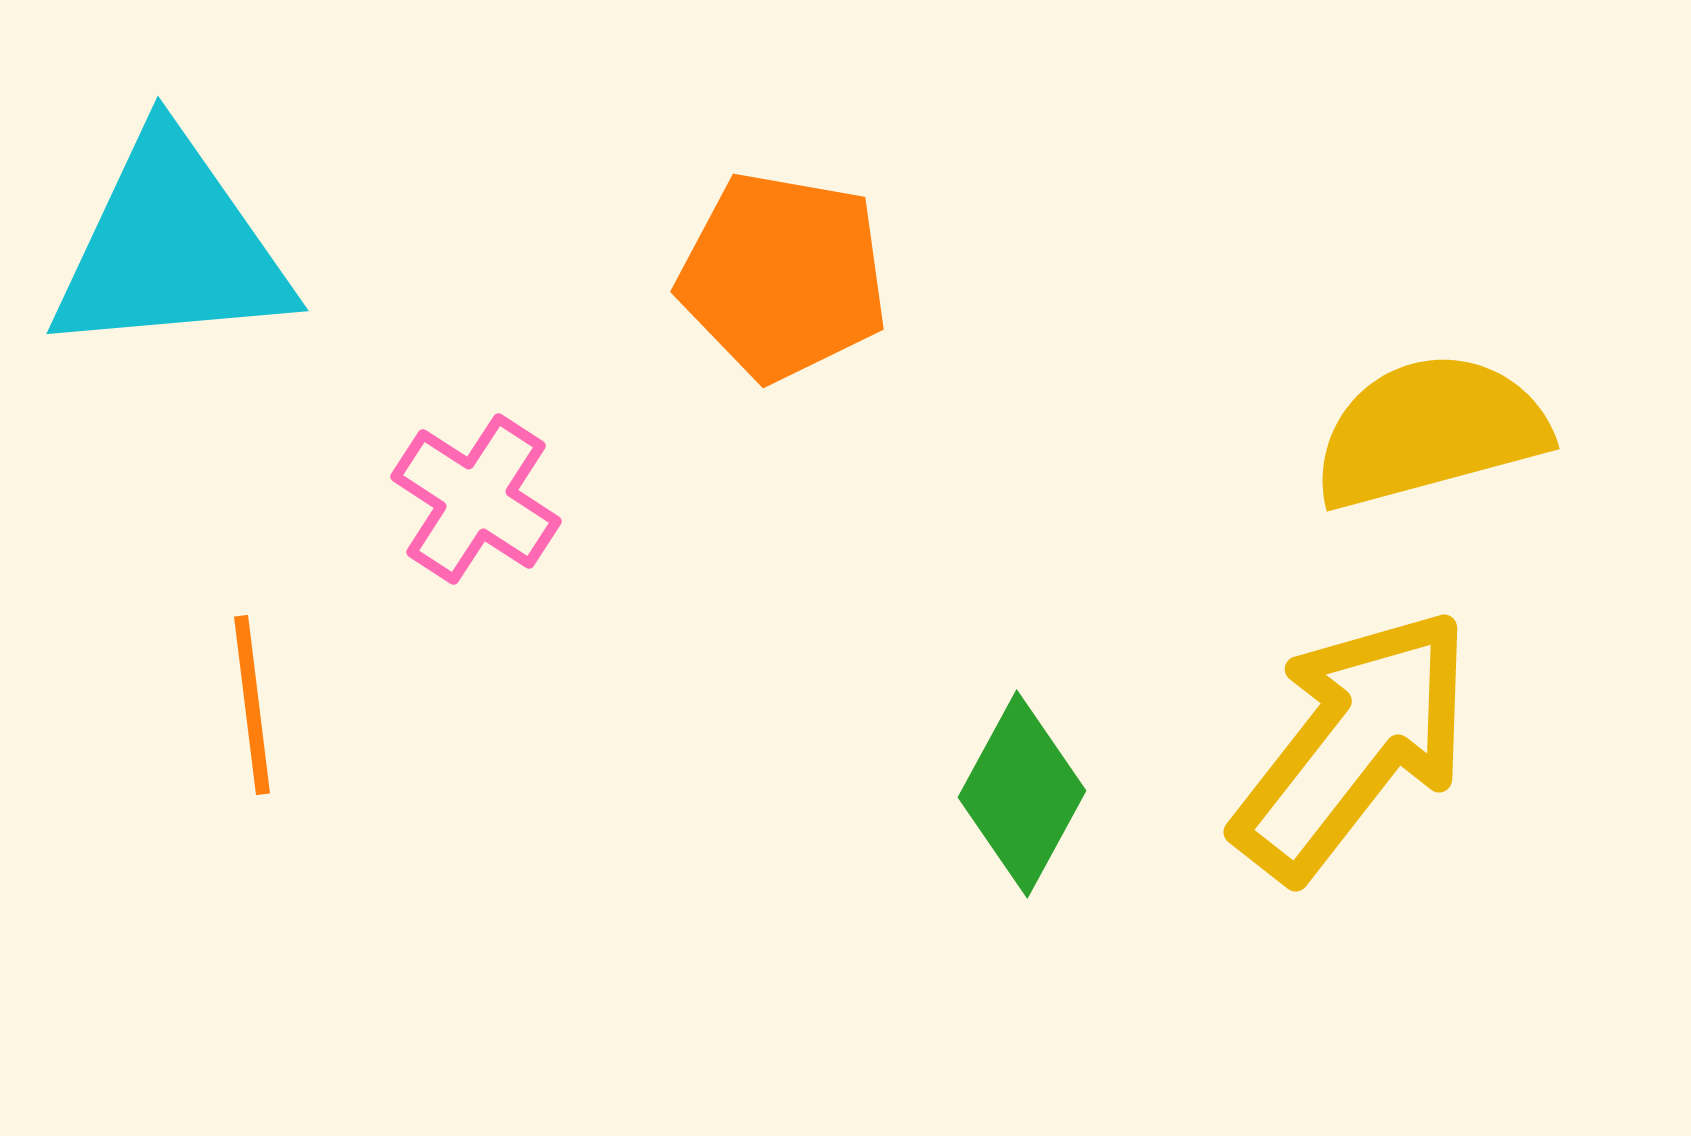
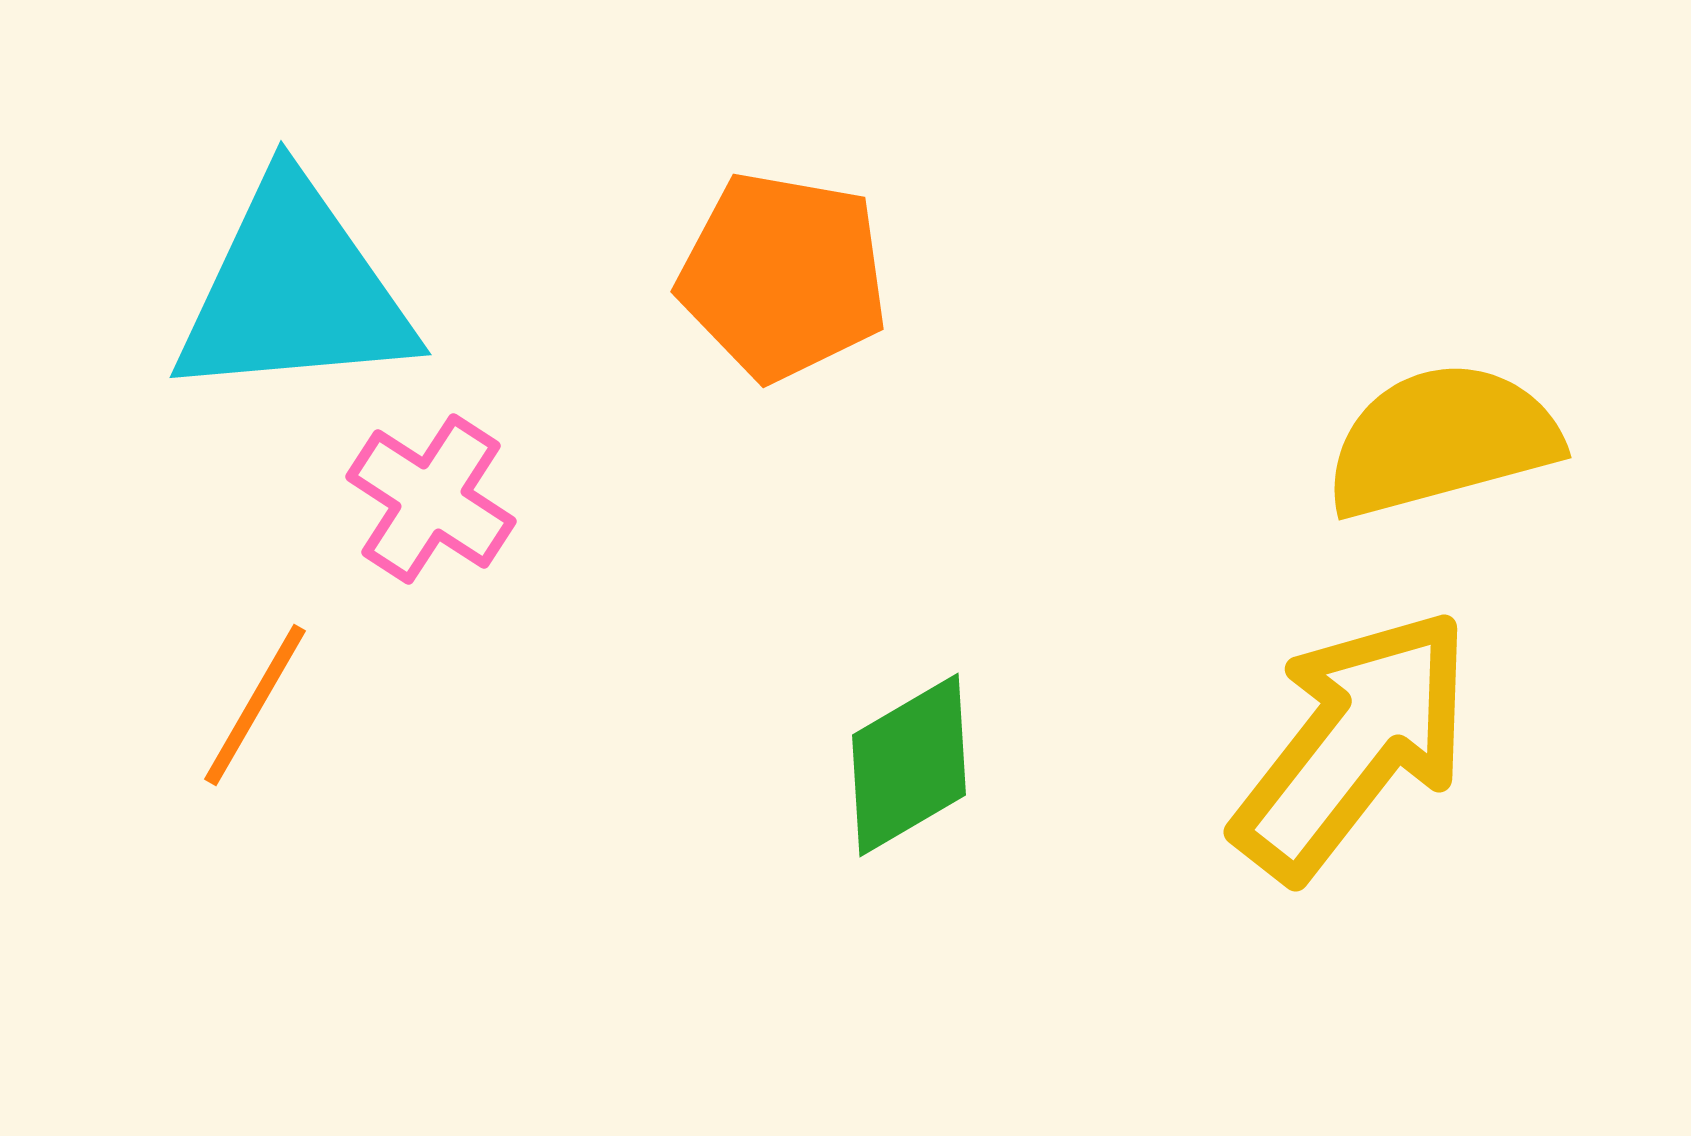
cyan triangle: moved 123 px right, 44 px down
yellow semicircle: moved 12 px right, 9 px down
pink cross: moved 45 px left
orange line: moved 3 px right; rotated 37 degrees clockwise
green diamond: moved 113 px left, 29 px up; rotated 31 degrees clockwise
